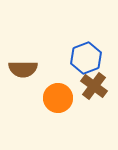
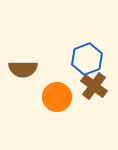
blue hexagon: moved 1 px right, 1 px down
orange circle: moved 1 px left, 1 px up
